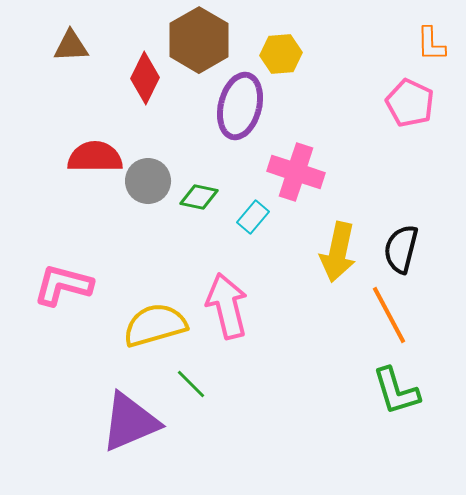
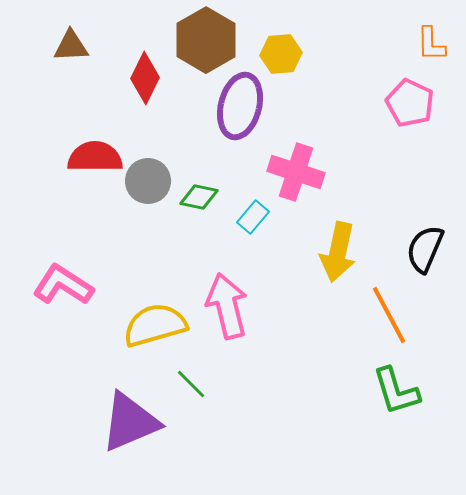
brown hexagon: moved 7 px right
black semicircle: moved 24 px right; rotated 9 degrees clockwise
pink L-shape: rotated 18 degrees clockwise
